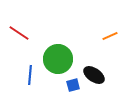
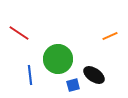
blue line: rotated 12 degrees counterclockwise
